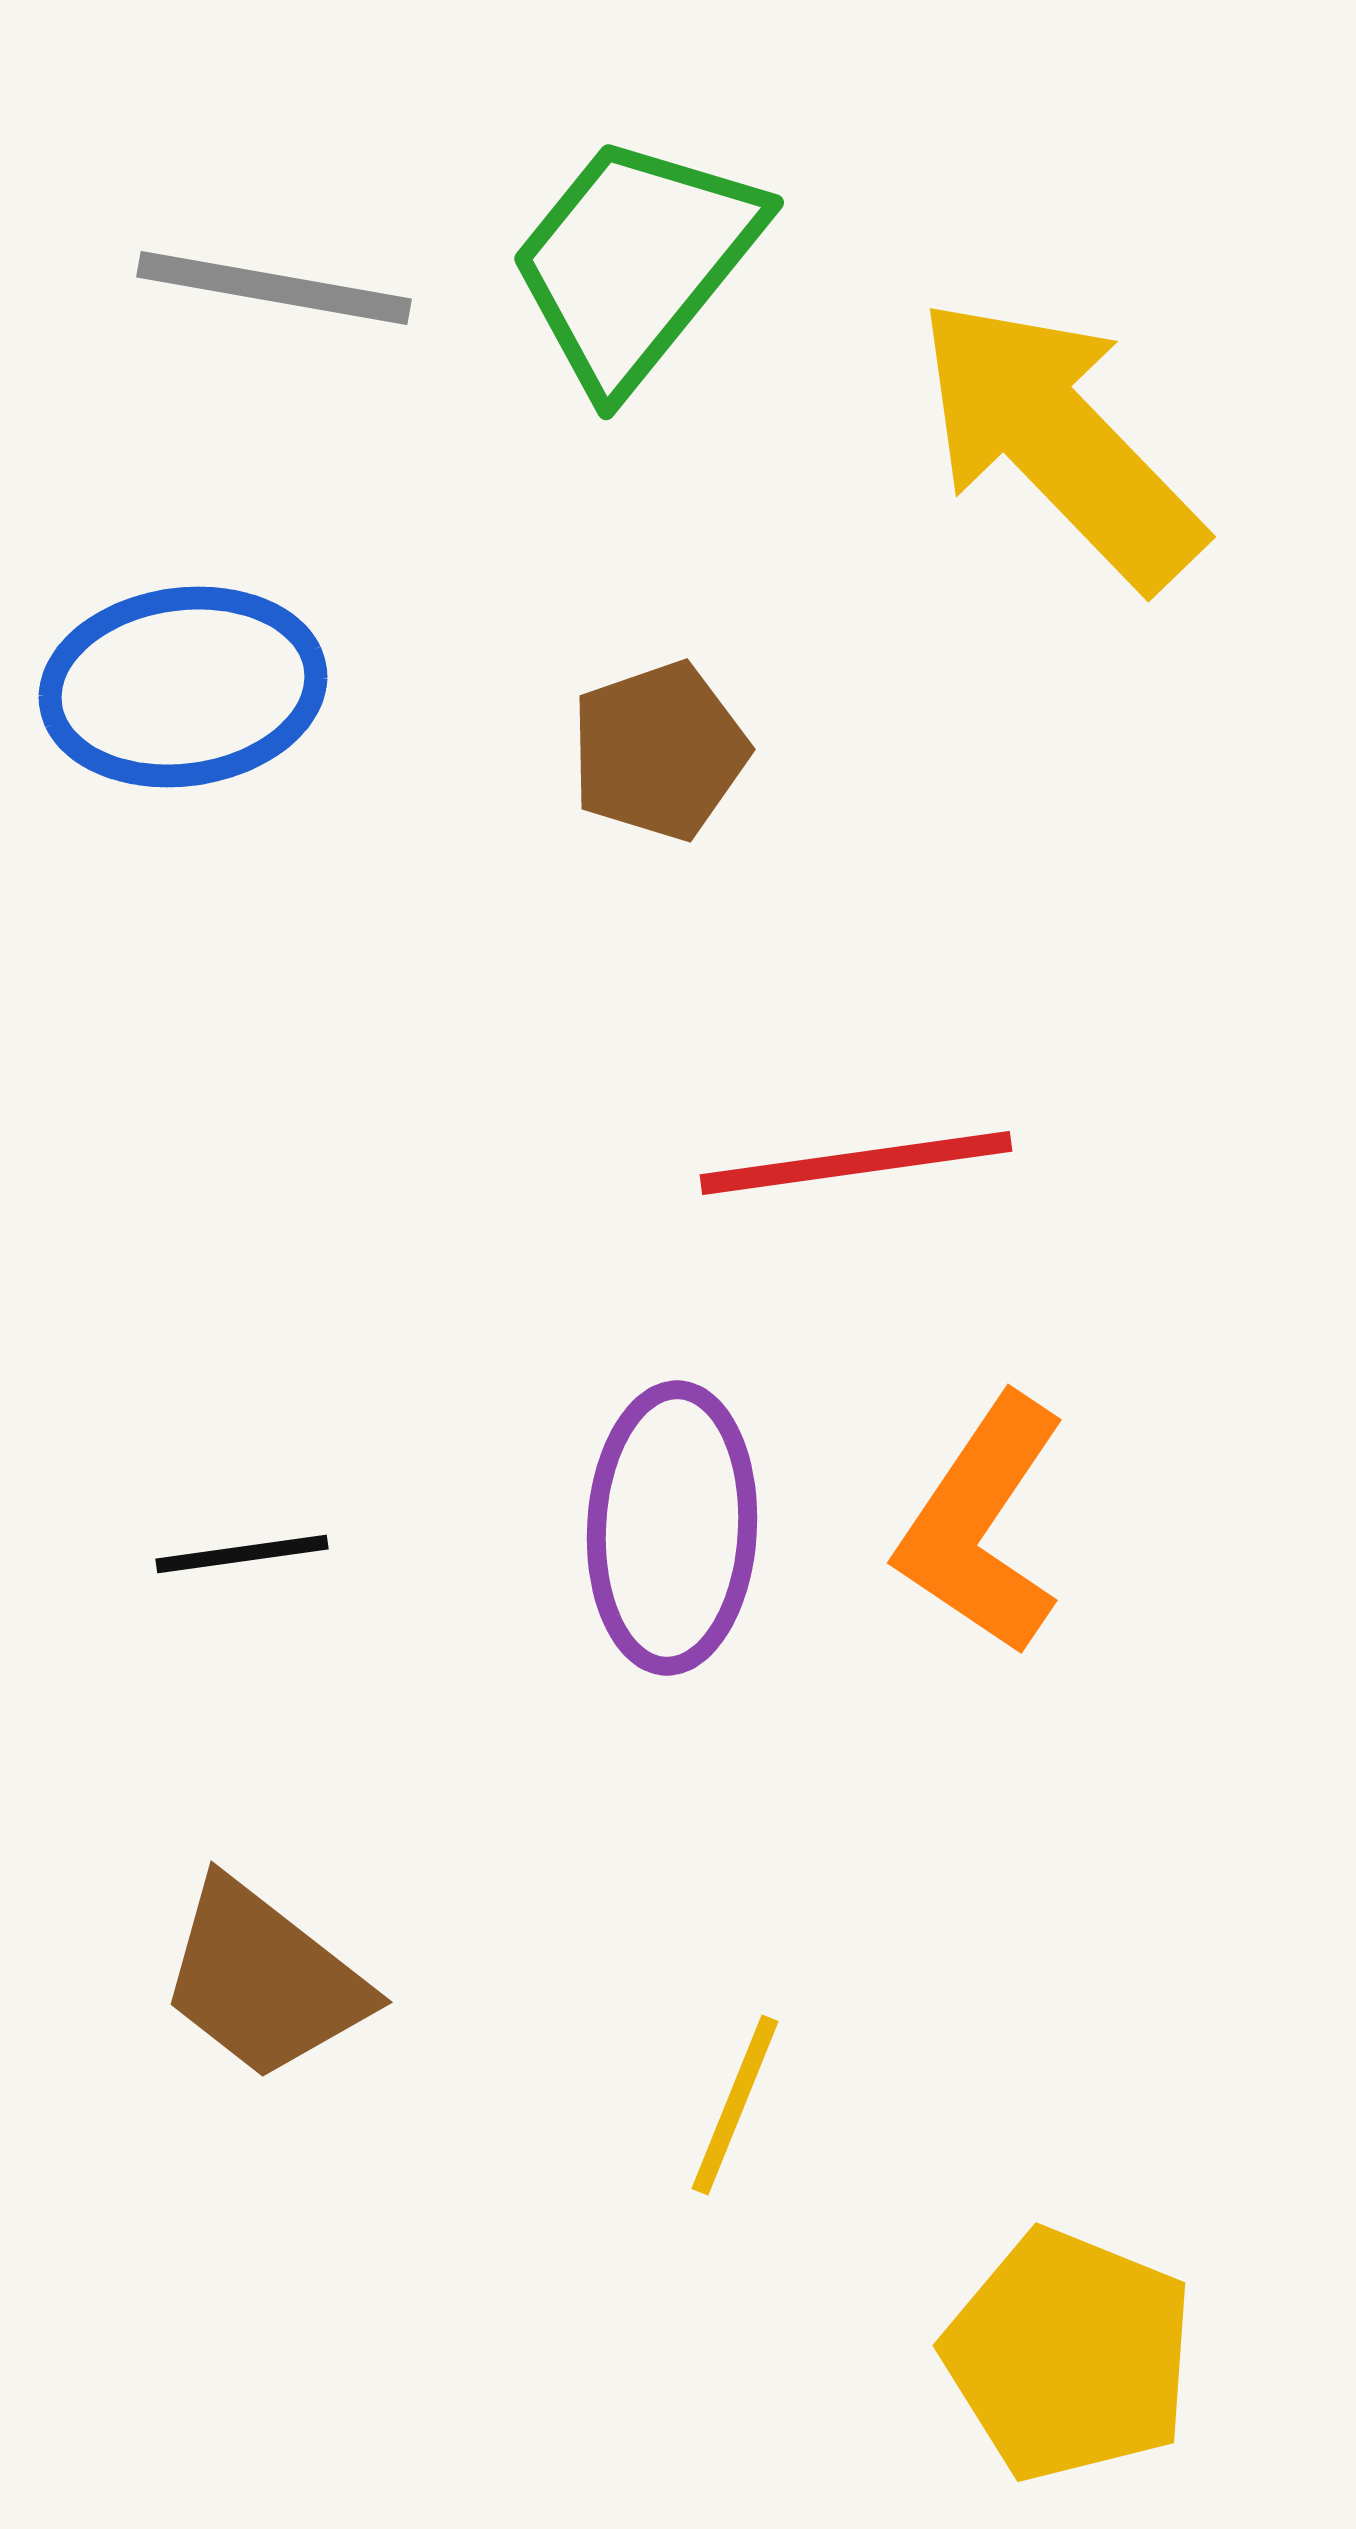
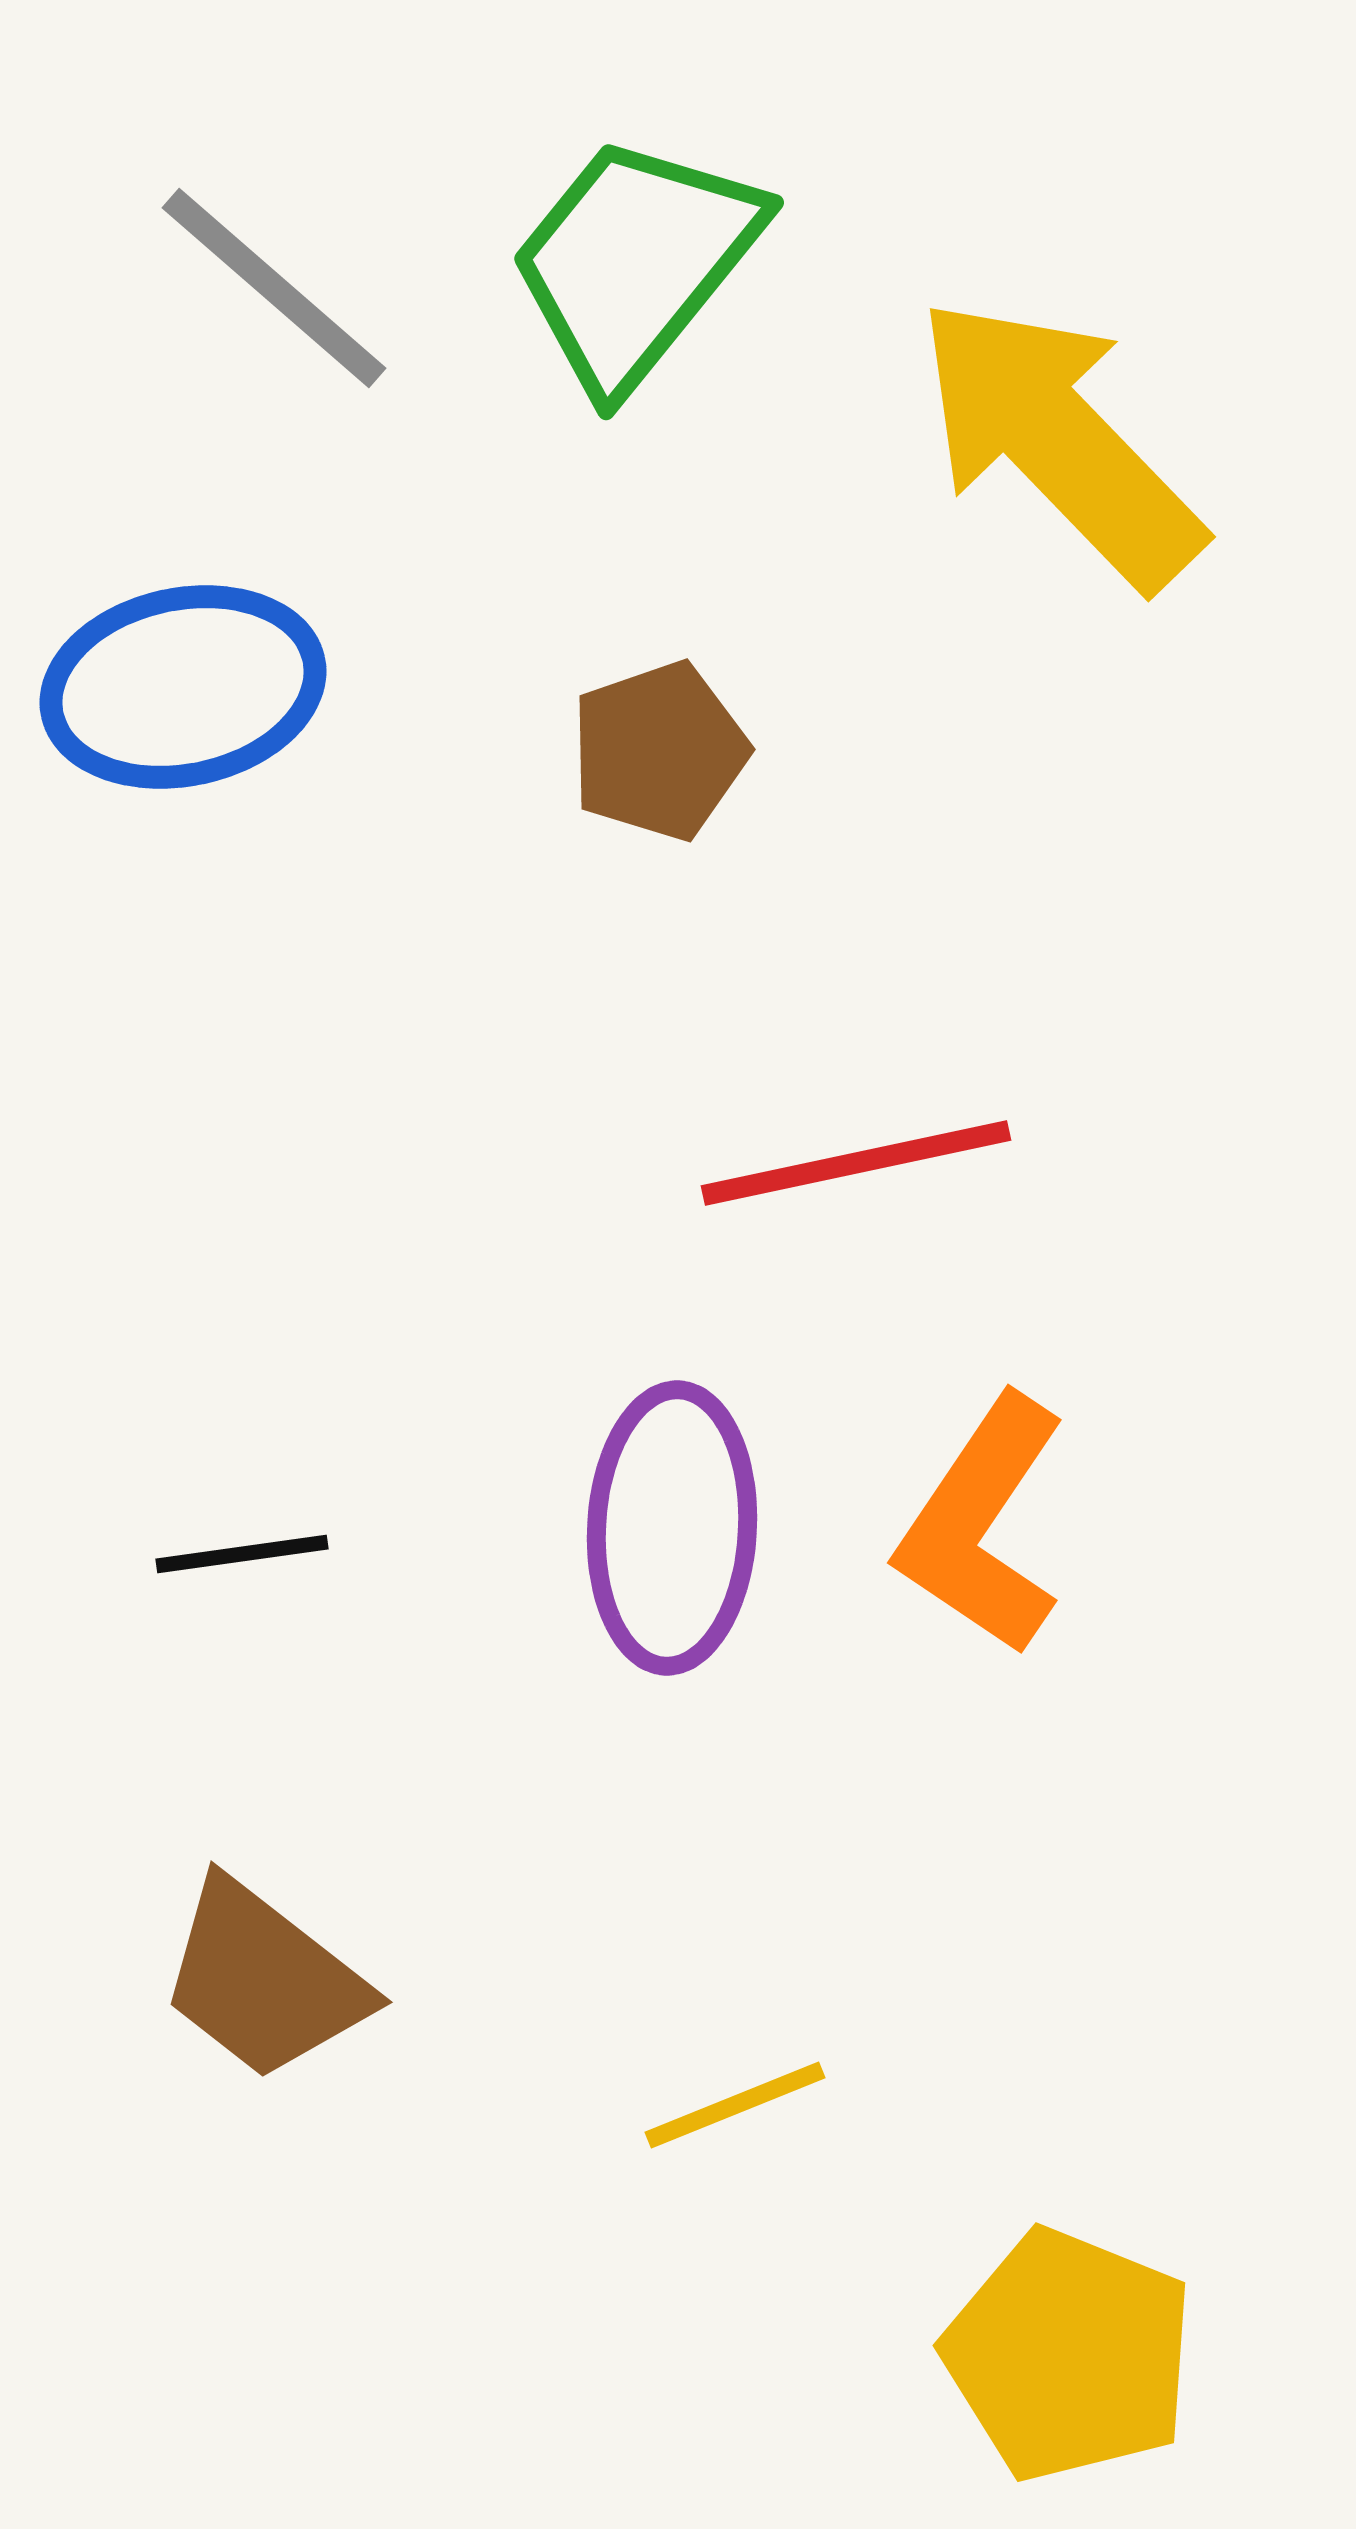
gray line: rotated 31 degrees clockwise
blue ellipse: rotated 4 degrees counterclockwise
red line: rotated 4 degrees counterclockwise
yellow line: rotated 46 degrees clockwise
